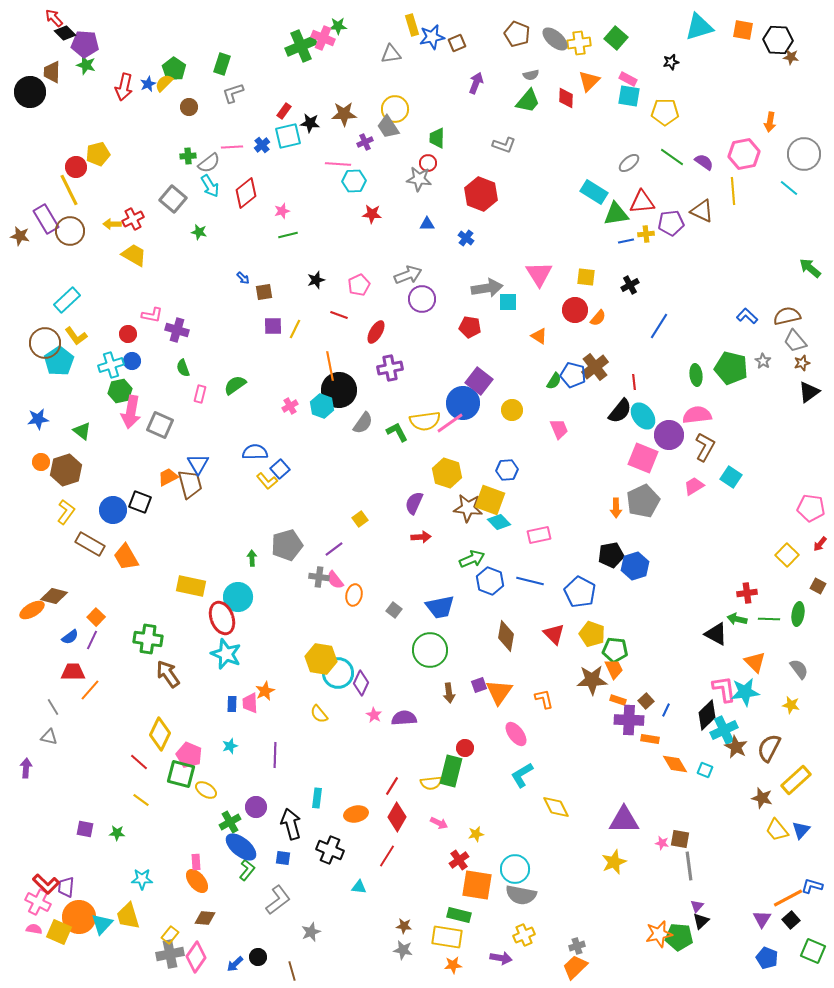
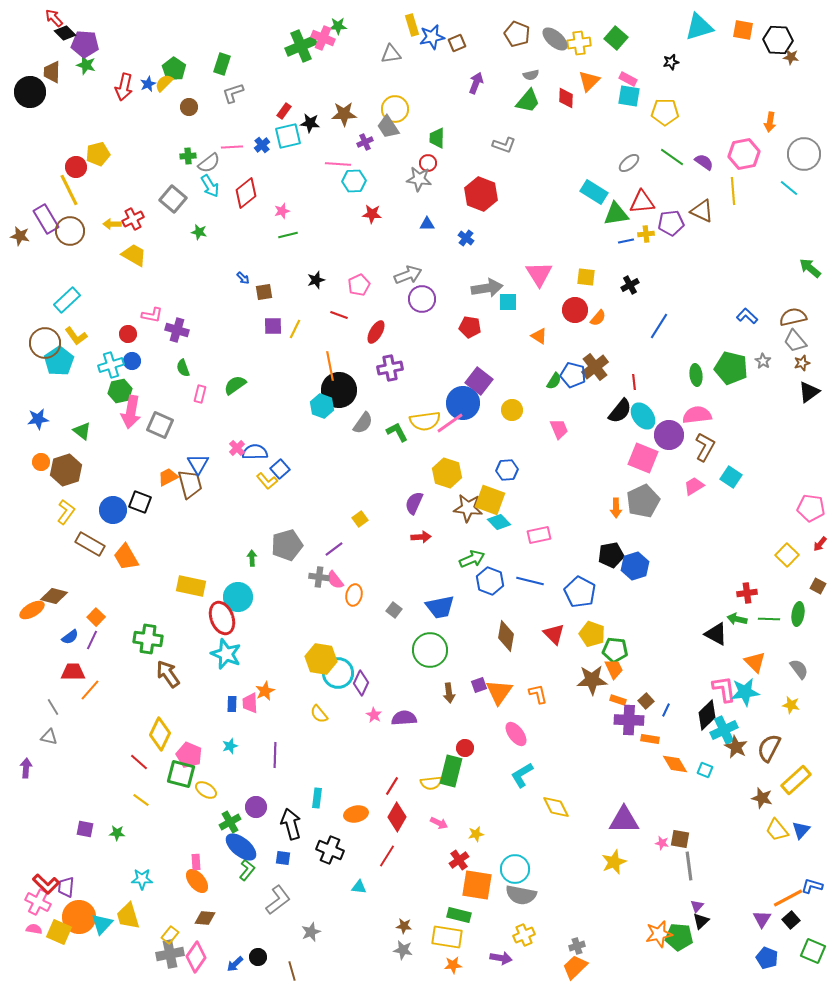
brown semicircle at (787, 316): moved 6 px right, 1 px down
pink cross at (290, 406): moved 53 px left, 42 px down; rotated 14 degrees counterclockwise
orange L-shape at (544, 699): moved 6 px left, 5 px up
